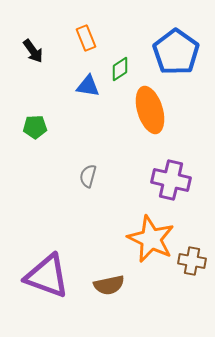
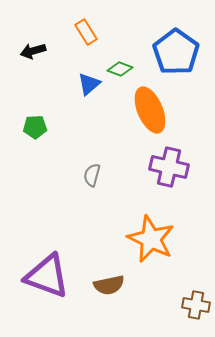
orange rectangle: moved 6 px up; rotated 10 degrees counterclockwise
black arrow: rotated 110 degrees clockwise
green diamond: rotated 55 degrees clockwise
blue triangle: moved 1 px right, 2 px up; rotated 50 degrees counterclockwise
orange ellipse: rotated 6 degrees counterclockwise
gray semicircle: moved 4 px right, 1 px up
purple cross: moved 2 px left, 13 px up
brown cross: moved 4 px right, 44 px down
